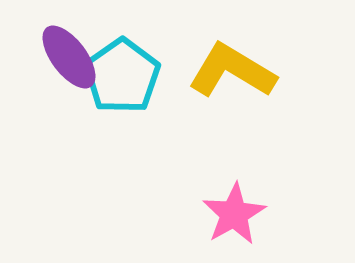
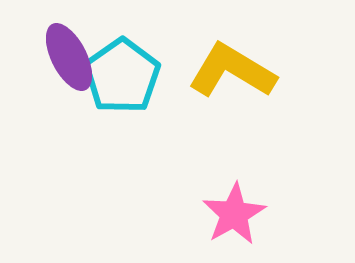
purple ellipse: rotated 10 degrees clockwise
